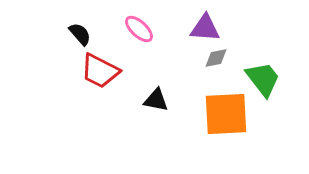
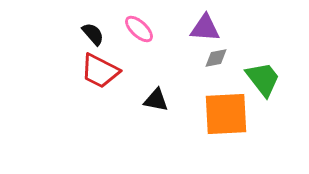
black semicircle: moved 13 px right
